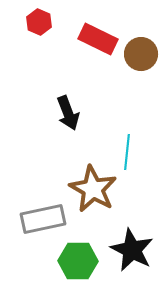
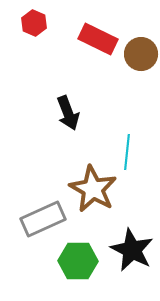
red hexagon: moved 5 px left, 1 px down
gray rectangle: rotated 12 degrees counterclockwise
